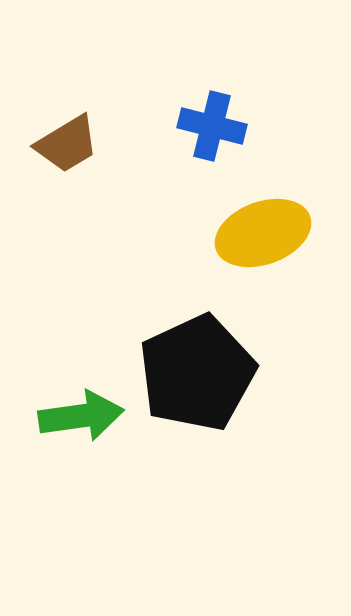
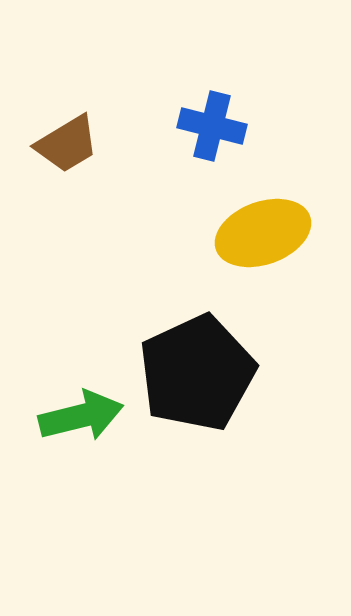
green arrow: rotated 6 degrees counterclockwise
